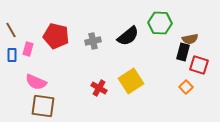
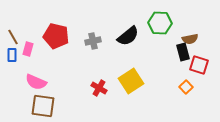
brown line: moved 2 px right, 7 px down
black rectangle: rotated 30 degrees counterclockwise
